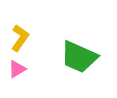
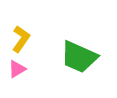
yellow L-shape: moved 1 px right, 1 px down
